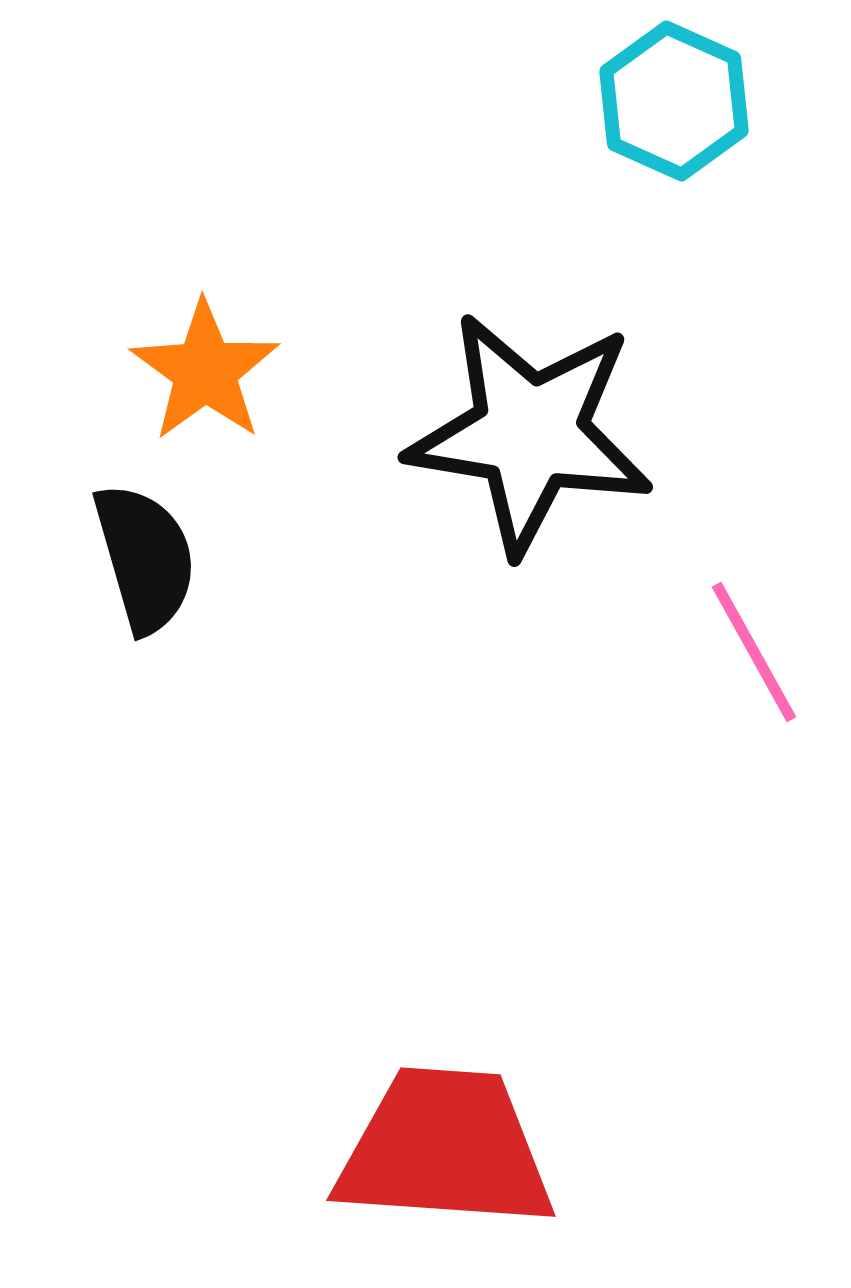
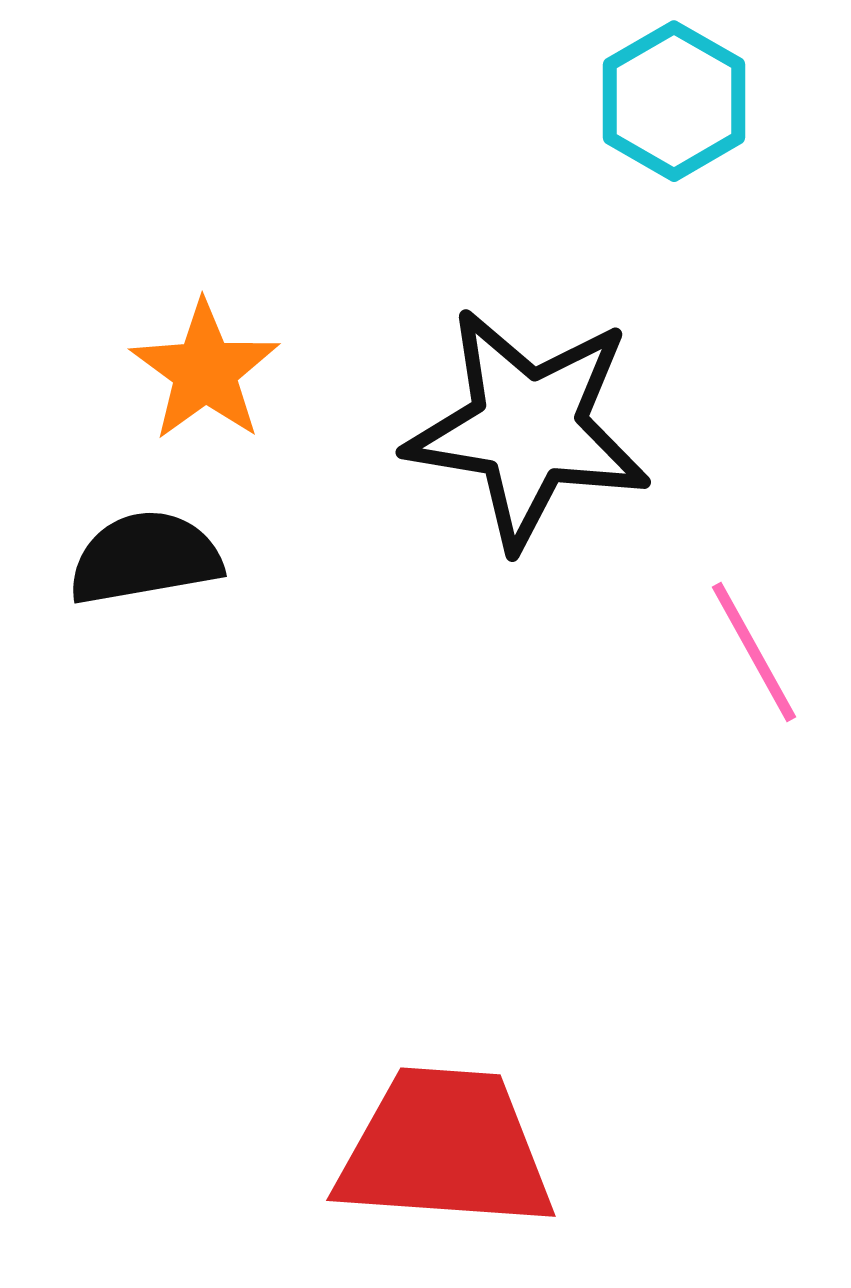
cyan hexagon: rotated 6 degrees clockwise
black star: moved 2 px left, 5 px up
black semicircle: rotated 84 degrees counterclockwise
